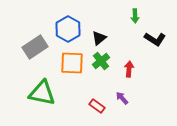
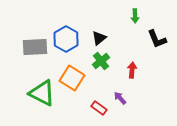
blue hexagon: moved 2 px left, 10 px down
black L-shape: moved 2 px right; rotated 35 degrees clockwise
gray rectangle: rotated 30 degrees clockwise
orange square: moved 15 px down; rotated 30 degrees clockwise
red arrow: moved 3 px right, 1 px down
green triangle: rotated 16 degrees clockwise
purple arrow: moved 2 px left
red rectangle: moved 2 px right, 2 px down
